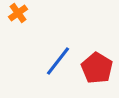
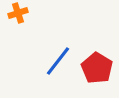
orange cross: rotated 18 degrees clockwise
